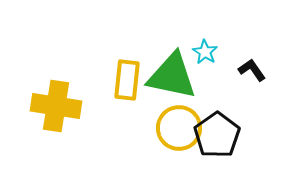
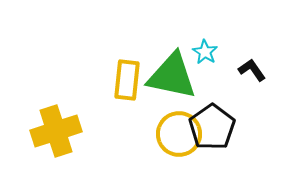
yellow cross: moved 25 px down; rotated 27 degrees counterclockwise
yellow circle: moved 6 px down
black pentagon: moved 5 px left, 8 px up
